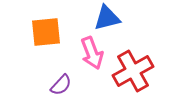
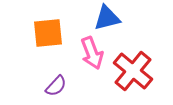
orange square: moved 2 px right, 1 px down
red cross: rotated 21 degrees counterclockwise
purple semicircle: moved 5 px left, 1 px down
